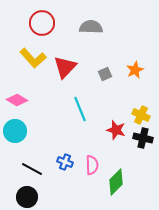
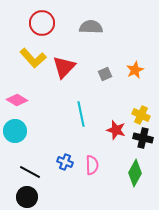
red triangle: moved 1 px left
cyan line: moved 1 px right, 5 px down; rotated 10 degrees clockwise
black line: moved 2 px left, 3 px down
green diamond: moved 19 px right, 9 px up; rotated 16 degrees counterclockwise
